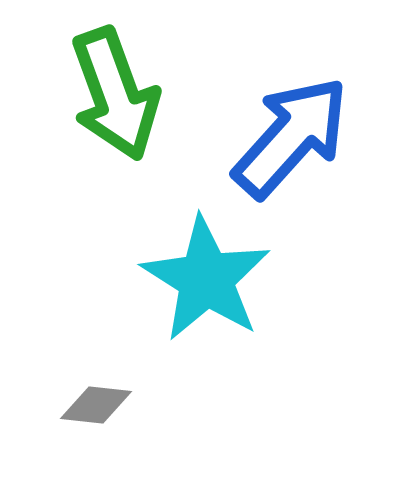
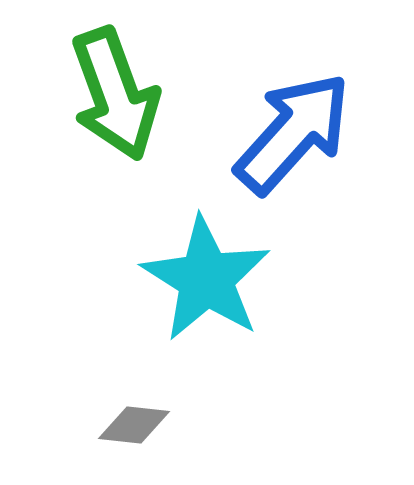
blue arrow: moved 2 px right, 4 px up
gray diamond: moved 38 px right, 20 px down
